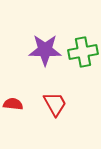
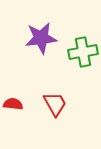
purple star: moved 4 px left, 12 px up; rotated 8 degrees counterclockwise
